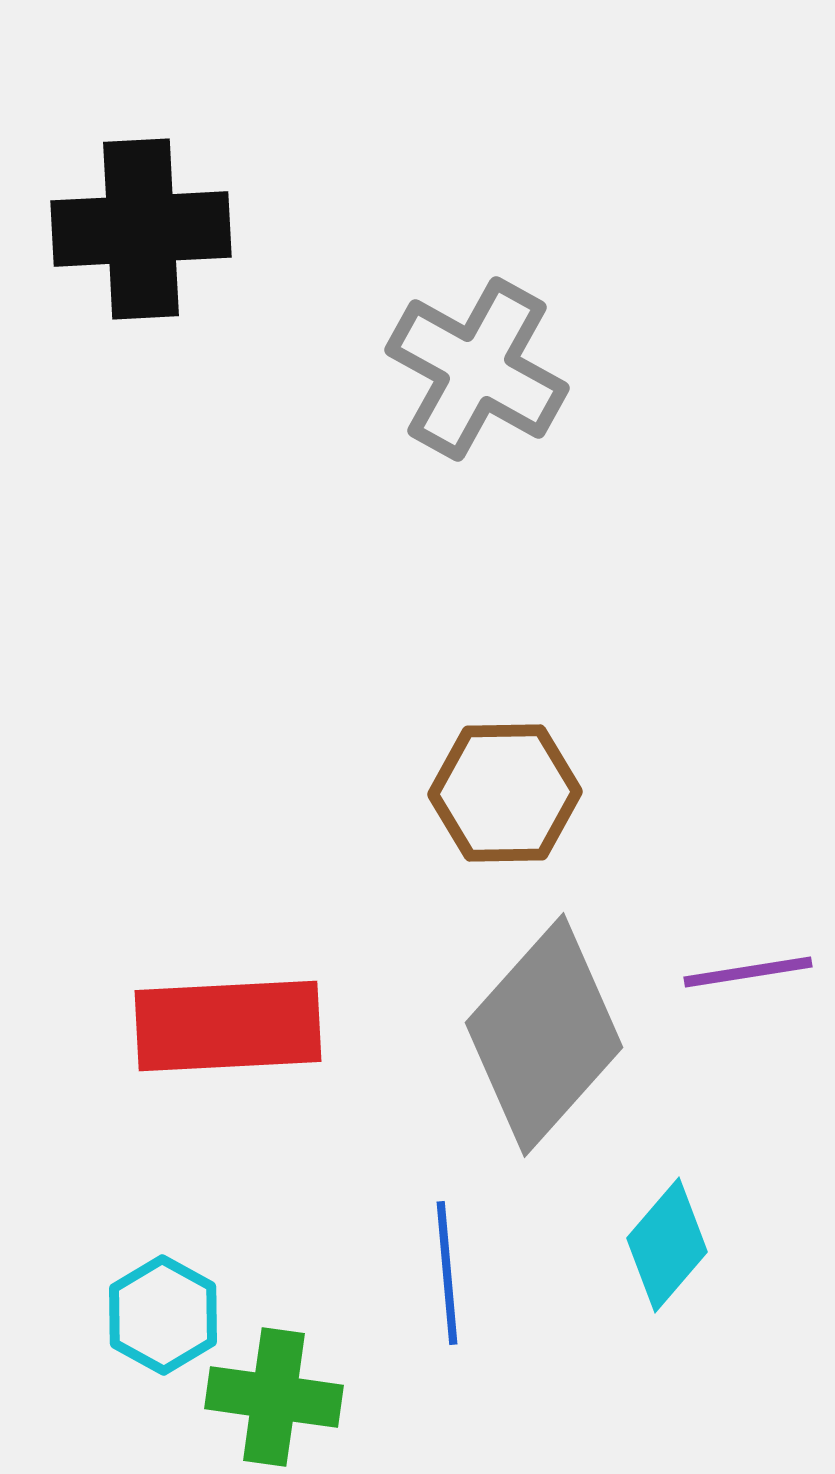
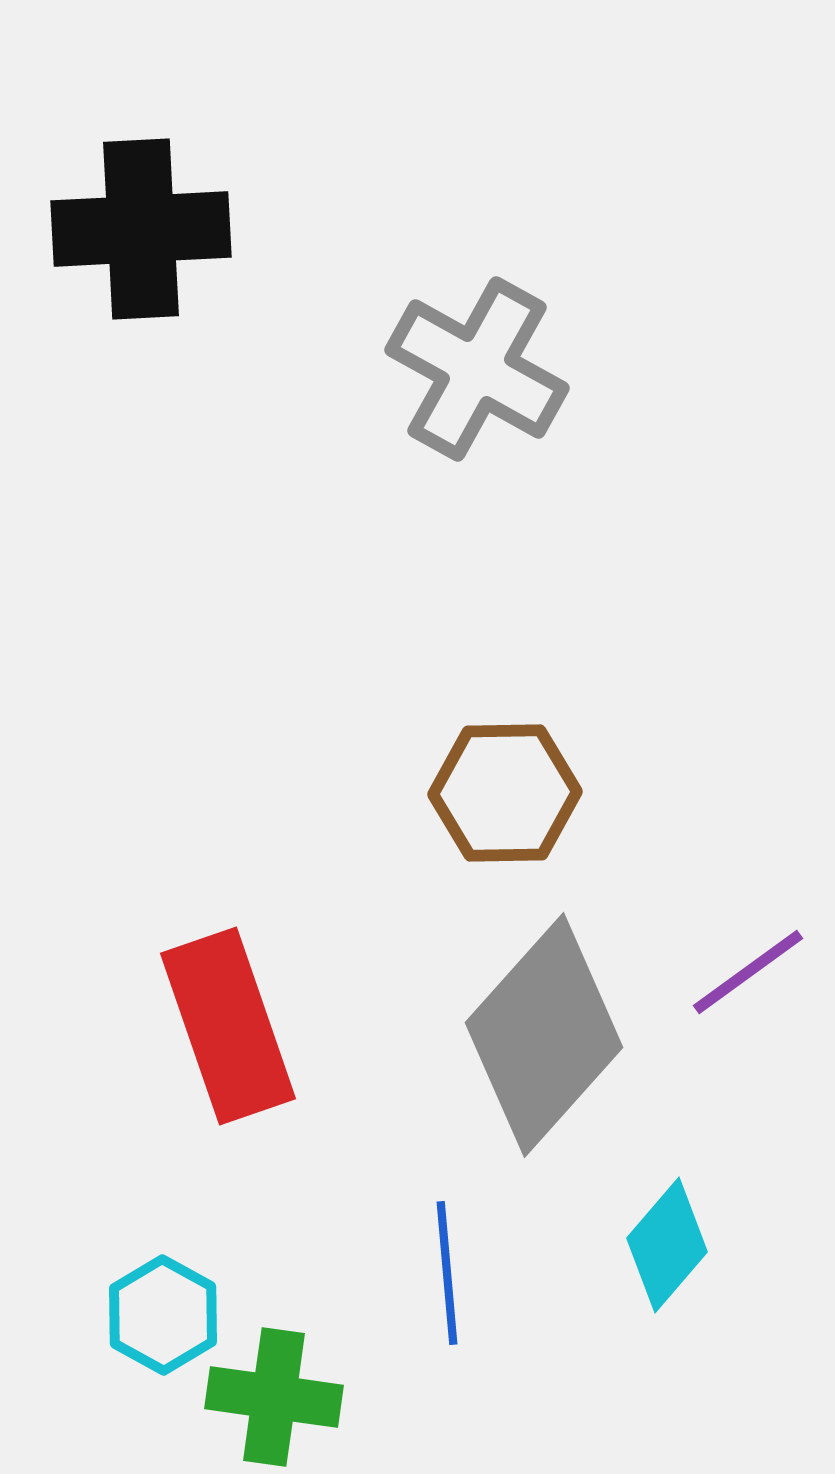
purple line: rotated 27 degrees counterclockwise
red rectangle: rotated 74 degrees clockwise
